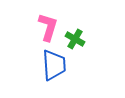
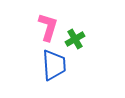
green cross: rotated 30 degrees clockwise
